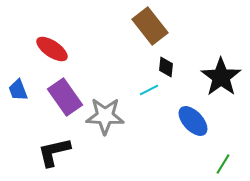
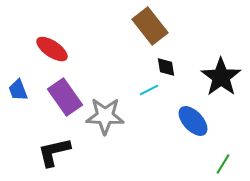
black diamond: rotated 15 degrees counterclockwise
